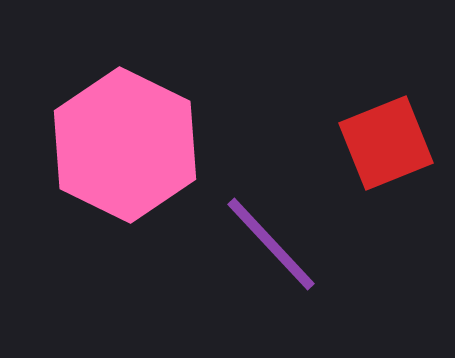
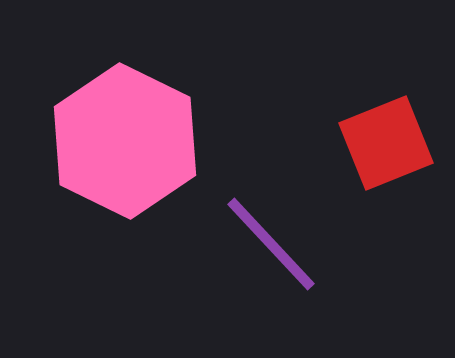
pink hexagon: moved 4 px up
